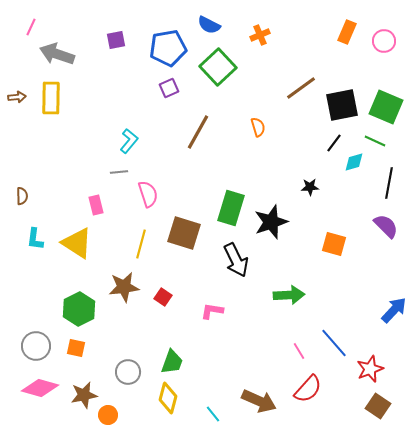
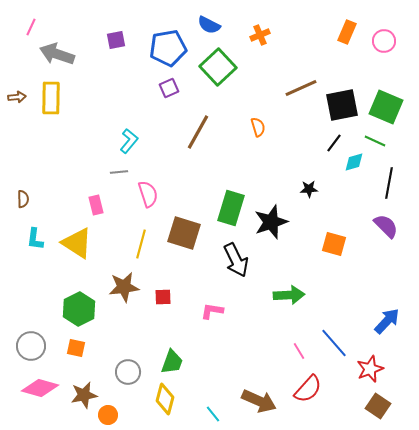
brown line at (301, 88): rotated 12 degrees clockwise
black star at (310, 187): moved 1 px left, 2 px down
brown semicircle at (22, 196): moved 1 px right, 3 px down
red square at (163, 297): rotated 36 degrees counterclockwise
blue arrow at (394, 310): moved 7 px left, 11 px down
gray circle at (36, 346): moved 5 px left
yellow diamond at (168, 398): moved 3 px left, 1 px down
